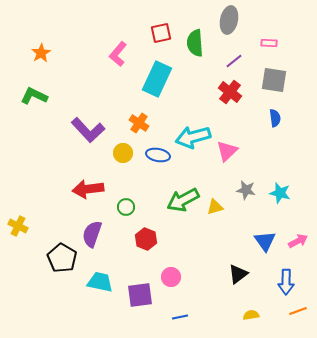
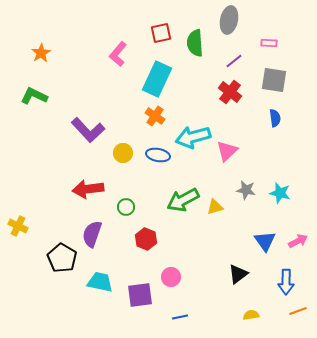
orange cross: moved 16 px right, 7 px up
